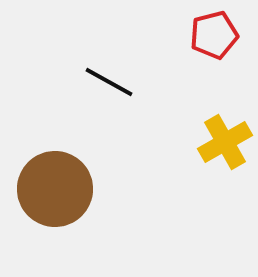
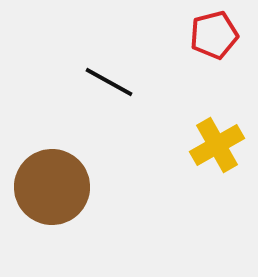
yellow cross: moved 8 px left, 3 px down
brown circle: moved 3 px left, 2 px up
